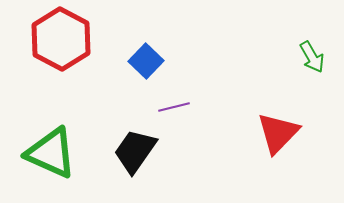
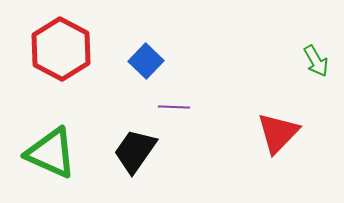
red hexagon: moved 10 px down
green arrow: moved 4 px right, 4 px down
purple line: rotated 16 degrees clockwise
